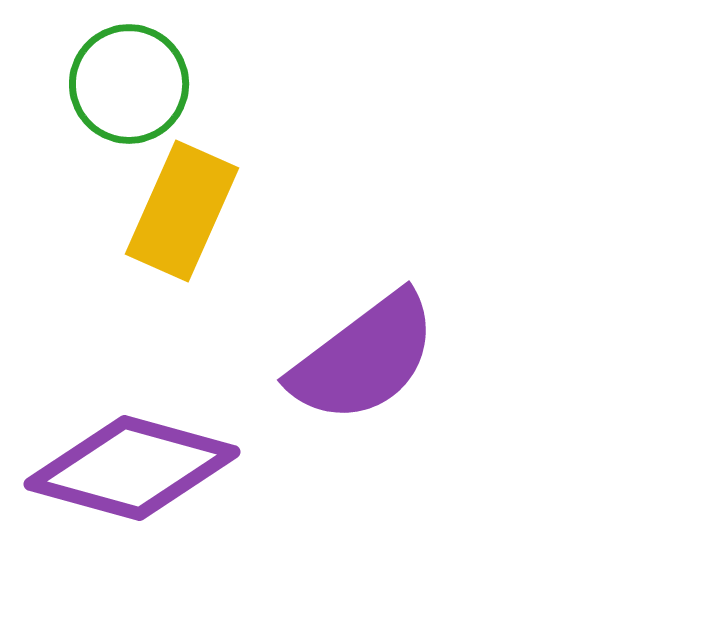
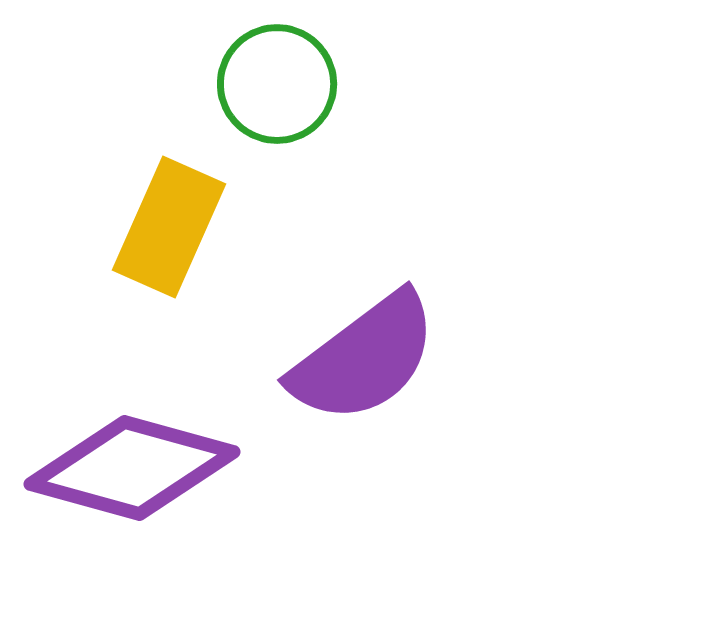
green circle: moved 148 px right
yellow rectangle: moved 13 px left, 16 px down
